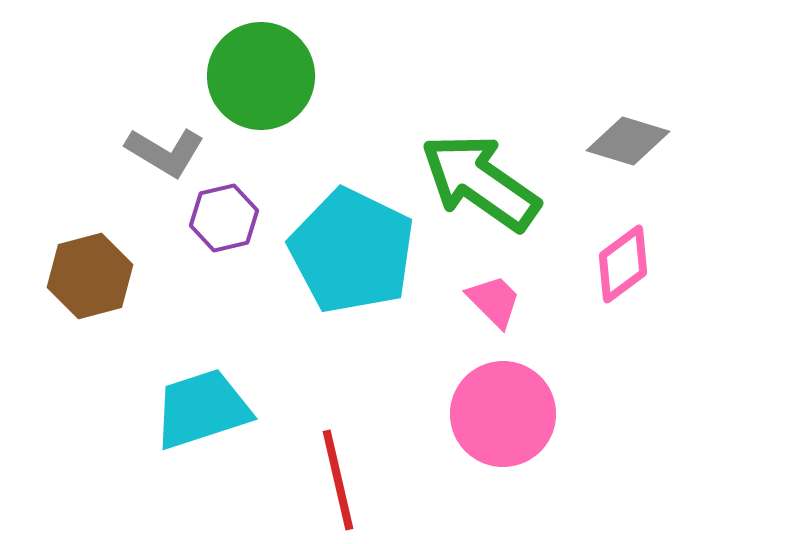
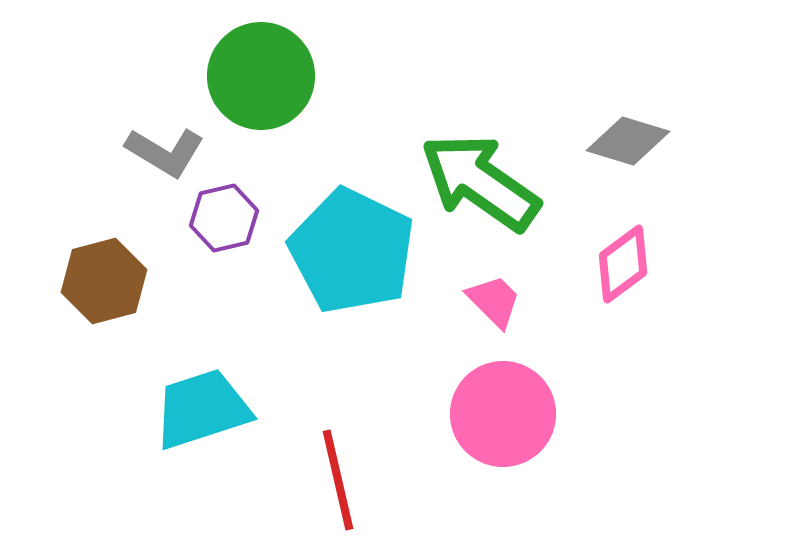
brown hexagon: moved 14 px right, 5 px down
